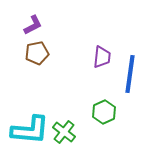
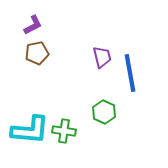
purple trapezoid: rotated 20 degrees counterclockwise
blue line: moved 1 px up; rotated 18 degrees counterclockwise
green hexagon: rotated 10 degrees counterclockwise
green cross: moved 1 px up; rotated 30 degrees counterclockwise
